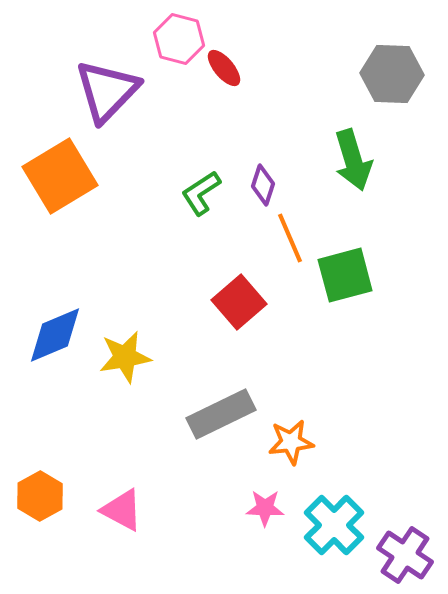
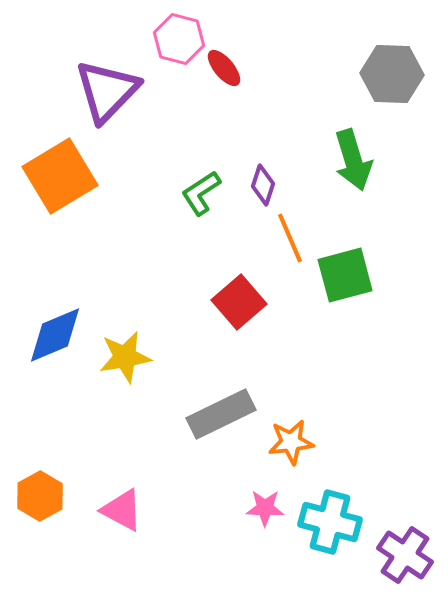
cyan cross: moved 4 px left, 3 px up; rotated 30 degrees counterclockwise
